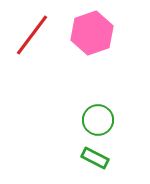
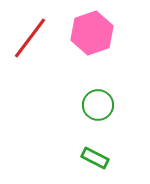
red line: moved 2 px left, 3 px down
green circle: moved 15 px up
